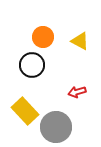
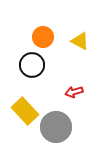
red arrow: moved 3 px left
